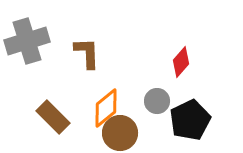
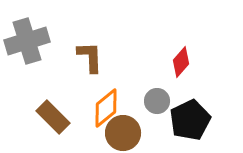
brown L-shape: moved 3 px right, 4 px down
brown circle: moved 3 px right
